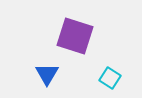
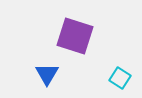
cyan square: moved 10 px right
